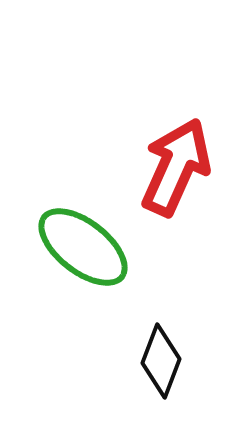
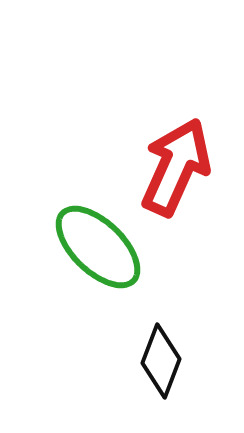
green ellipse: moved 15 px right; rotated 6 degrees clockwise
